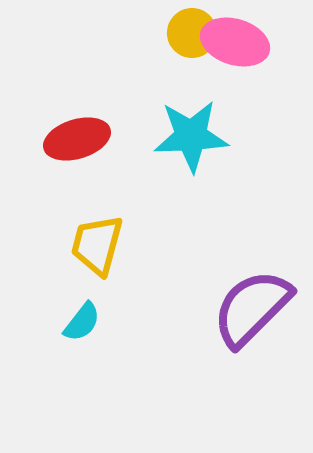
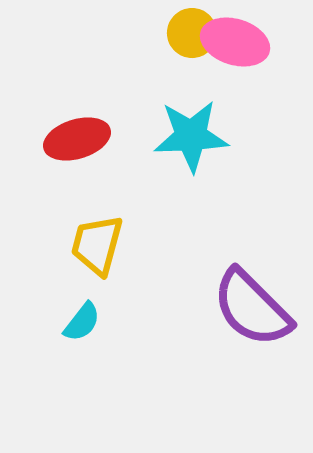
purple semicircle: rotated 90 degrees counterclockwise
